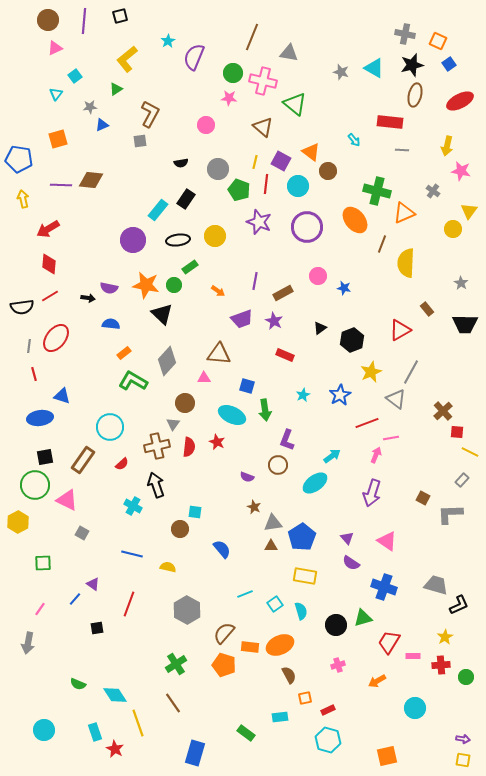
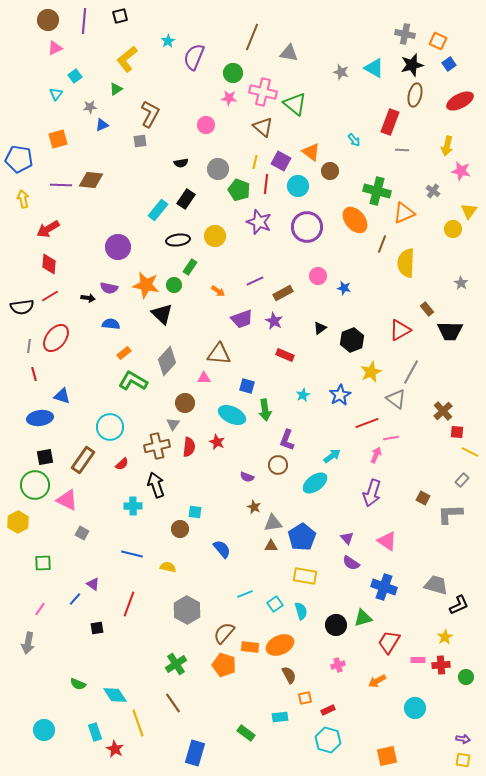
pink cross at (263, 81): moved 11 px down
red rectangle at (390, 122): rotated 75 degrees counterclockwise
brown circle at (328, 171): moved 2 px right
purple circle at (133, 240): moved 15 px left, 7 px down
green rectangle at (190, 267): rotated 21 degrees counterclockwise
purple line at (255, 281): rotated 54 degrees clockwise
black trapezoid at (465, 324): moved 15 px left, 7 px down
cyan cross at (133, 506): rotated 30 degrees counterclockwise
pink rectangle at (413, 656): moved 5 px right, 4 px down
